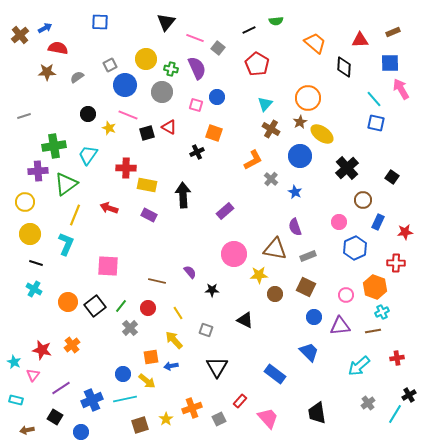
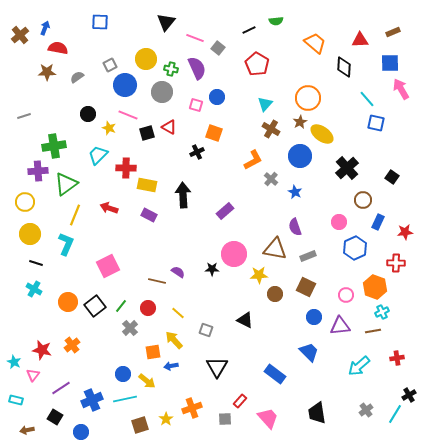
blue arrow at (45, 28): rotated 40 degrees counterclockwise
cyan line at (374, 99): moved 7 px left
cyan trapezoid at (88, 155): moved 10 px right; rotated 10 degrees clockwise
pink square at (108, 266): rotated 30 degrees counterclockwise
purple semicircle at (190, 272): moved 12 px left; rotated 16 degrees counterclockwise
black star at (212, 290): moved 21 px up
yellow line at (178, 313): rotated 16 degrees counterclockwise
orange square at (151, 357): moved 2 px right, 5 px up
gray cross at (368, 403): moved 2 px left, 7 px down
gray square at (219, 419): moved 6 px right; rotated 24 degrees clockwise
